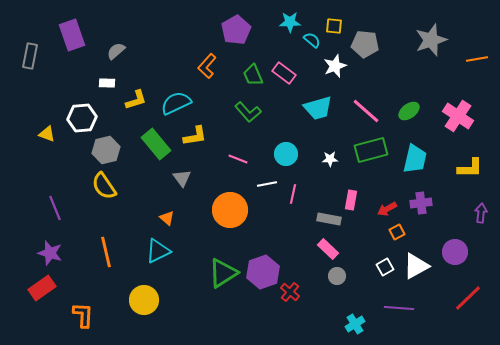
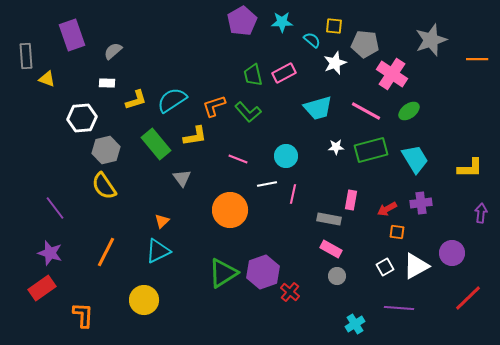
cyan star at (290, 22): moved 8 px left
purple pentagon at (236, 30): moved 6 px right, 9 px up
gray semicircle at (116, 51): moved 3 px left
gray rectangle at (30, 56): moved 4 px left; rotated 15 degrees counterclockwise
orange line at (477, 59): rotated 10 degrees clockwise
orange L-shape at (207, 66): moved 7 px right, 40 px down; rotated 30 degrees clockwise
white star at (335, 66): moved 3 px up
pink rectangle at (284, 73): rotated 65 degrees counterclockwise
green trapezoid at (253, 75): rotated 10 degrees clockwise
cyan semicircle at (176, 103): moved 4 px left, 3 px up; rotated 8 degrees counterclockwise
pink line at (366, 111): rotated 12 degrees counterclockwise
pink cross at (458, 116): moved 66 px left, 42 px up
yellow triangle at (47, 134): moved 55 px up
cyan circle at (286, 154): moved 2 px down
white star at (330, 159): moved 6 px right, 12 px up
cyan trapezoid at (415, 159): rotated 44 degrees counterclockwise
purple line at (55, 208): rotated 15 degrees counterclockwise
orange triangle at (167, 218): moved 5 px left, 3 px down; rotated 35 degrees clockwise
orange square at (397, 232): rotated 35 degrees clockwise
pink rectangle at (328, 249): moved 3 px right; rotated 15 degrees counterclockwise
orange line at (106, 252): rotated 40 degrees clockwise
purple circle at (455, 252): moved 3 px left, 1 px down
